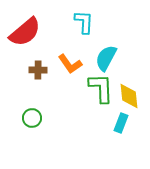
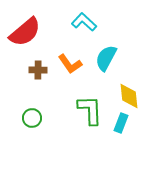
cyan L-shape: rotated 50 degrees counterclockwise
green L-shape: moved 11 px left, 22 px down
